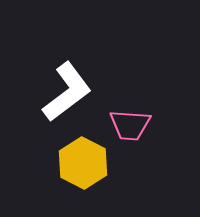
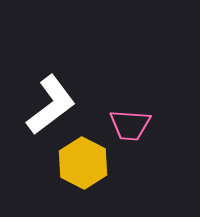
white L-shape: moved 16 px left, 13 px down
